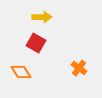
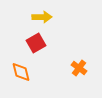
red square: rotated 30 degrees clockwise
orange diamond: rotated 20 degrees clockwise
